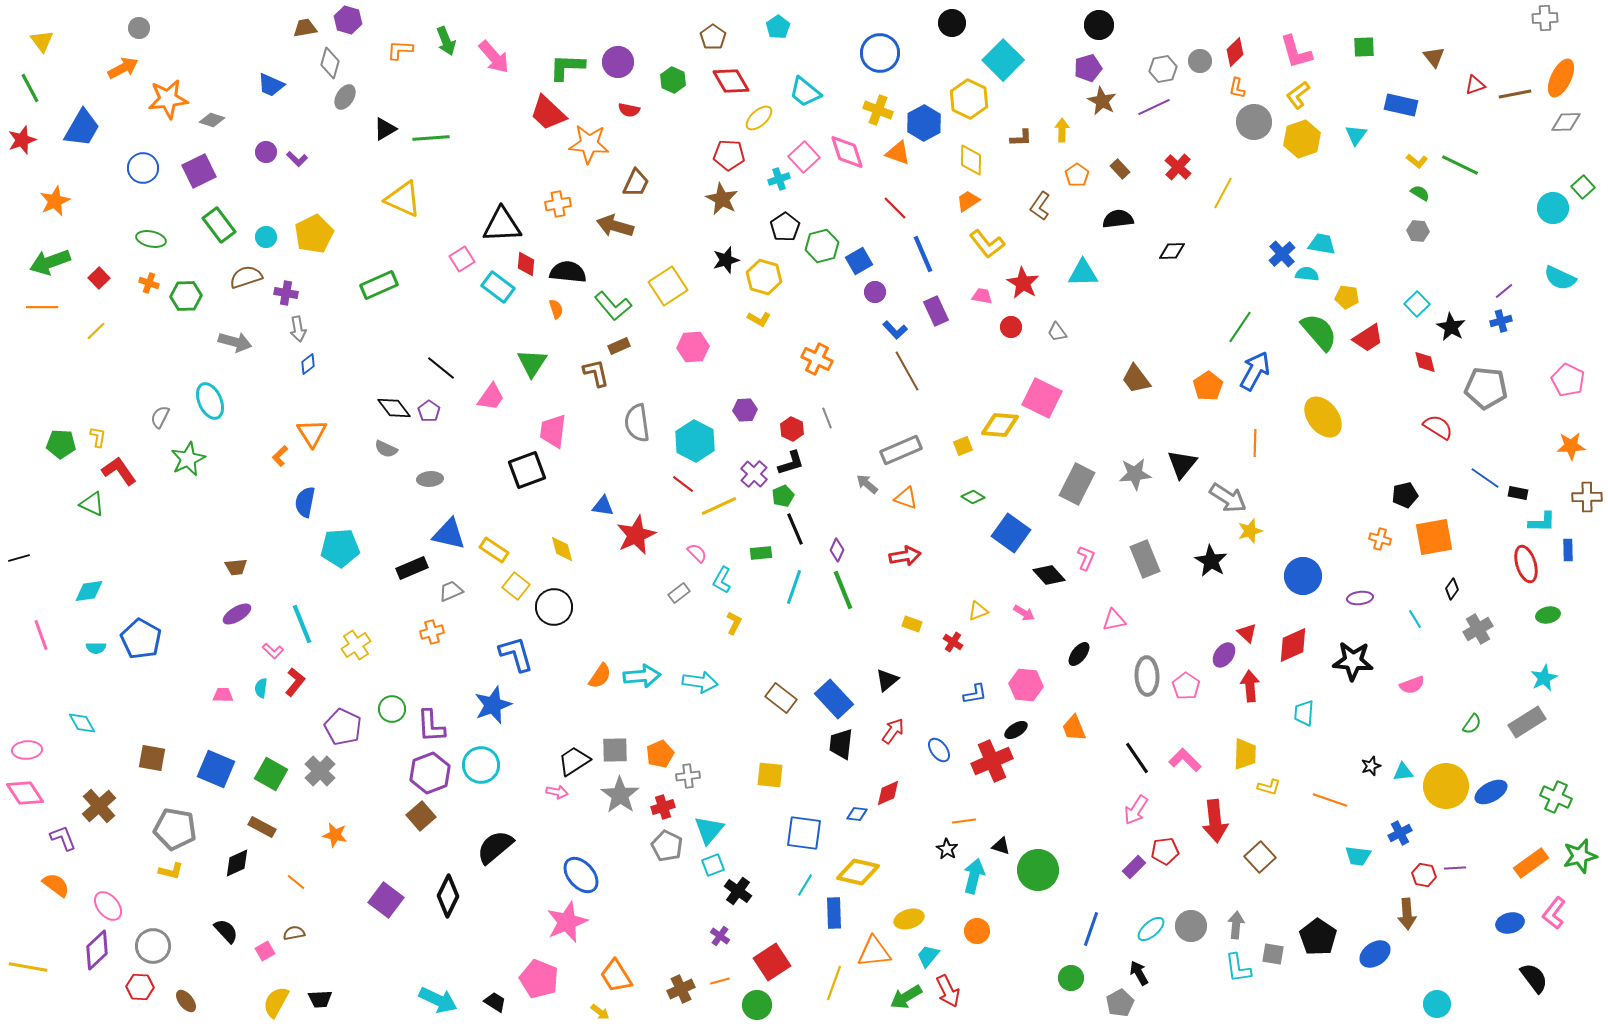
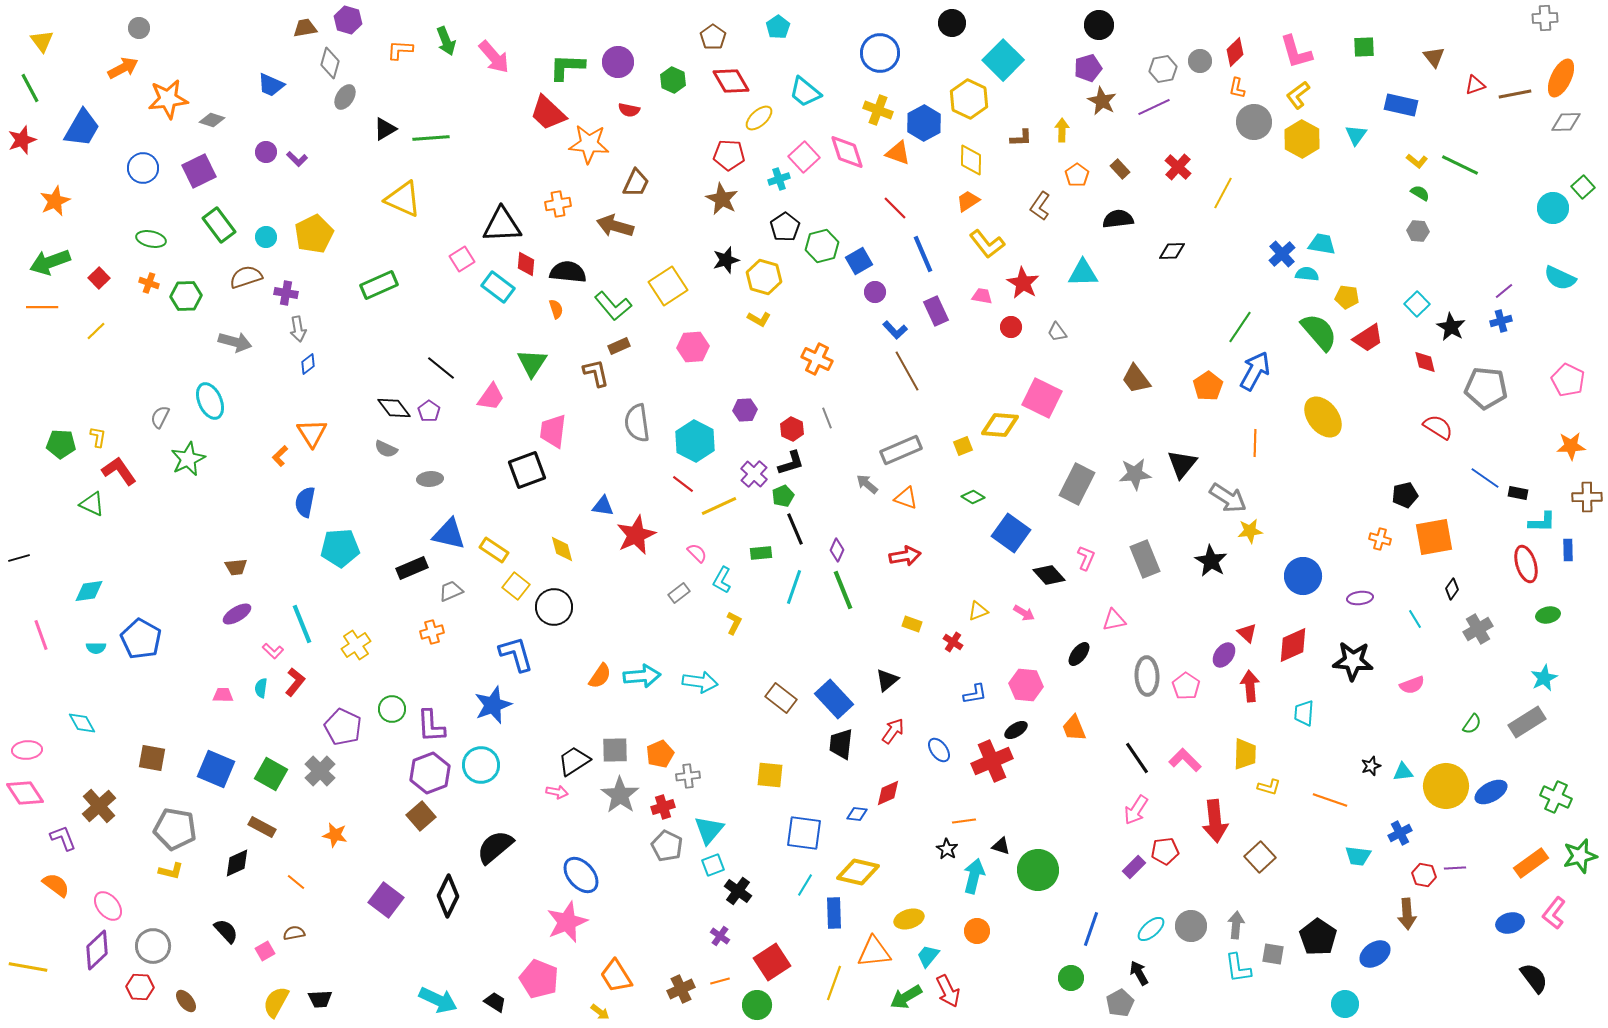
yellow hexagon at (1302, 139): rotated 12 degrees counterclockwise
yellow star at (1250, 531): rotated 10 degrees clockwise
cyan circle at (1437, 1004): moved 92 px left
